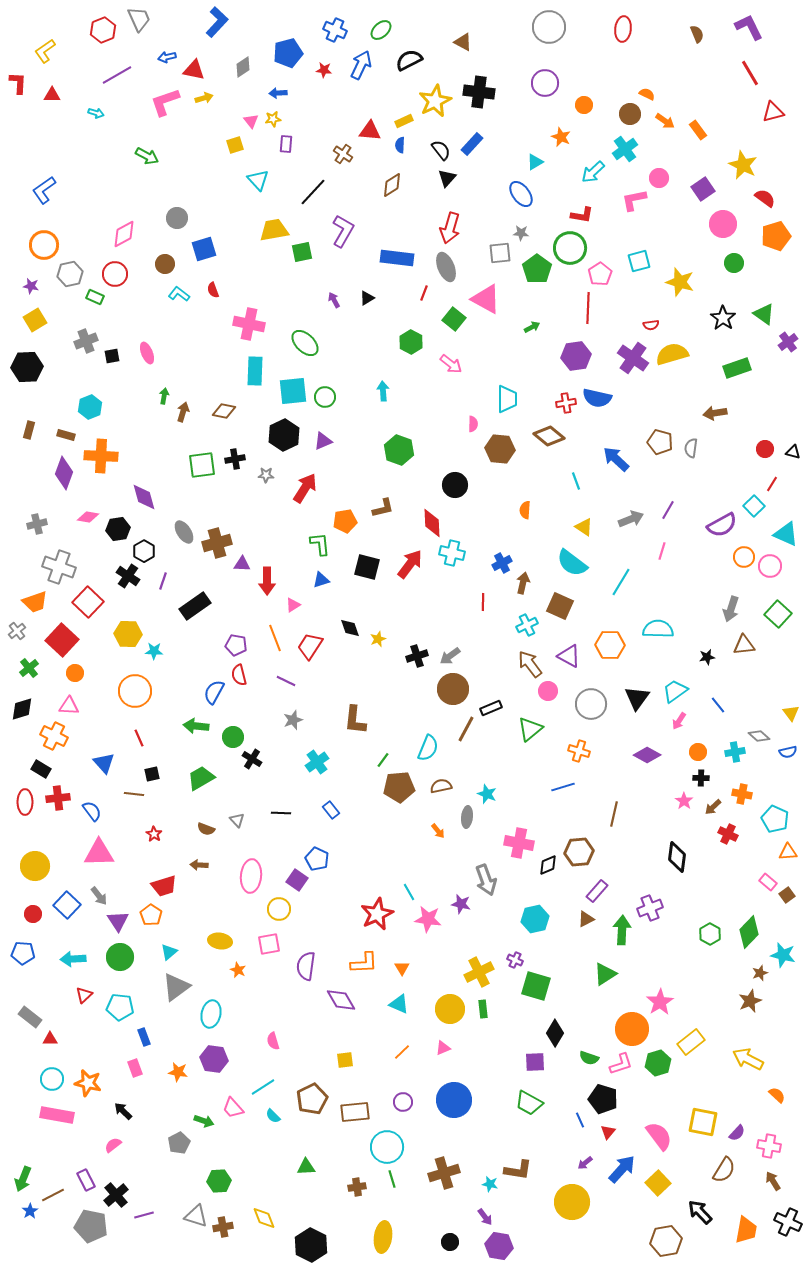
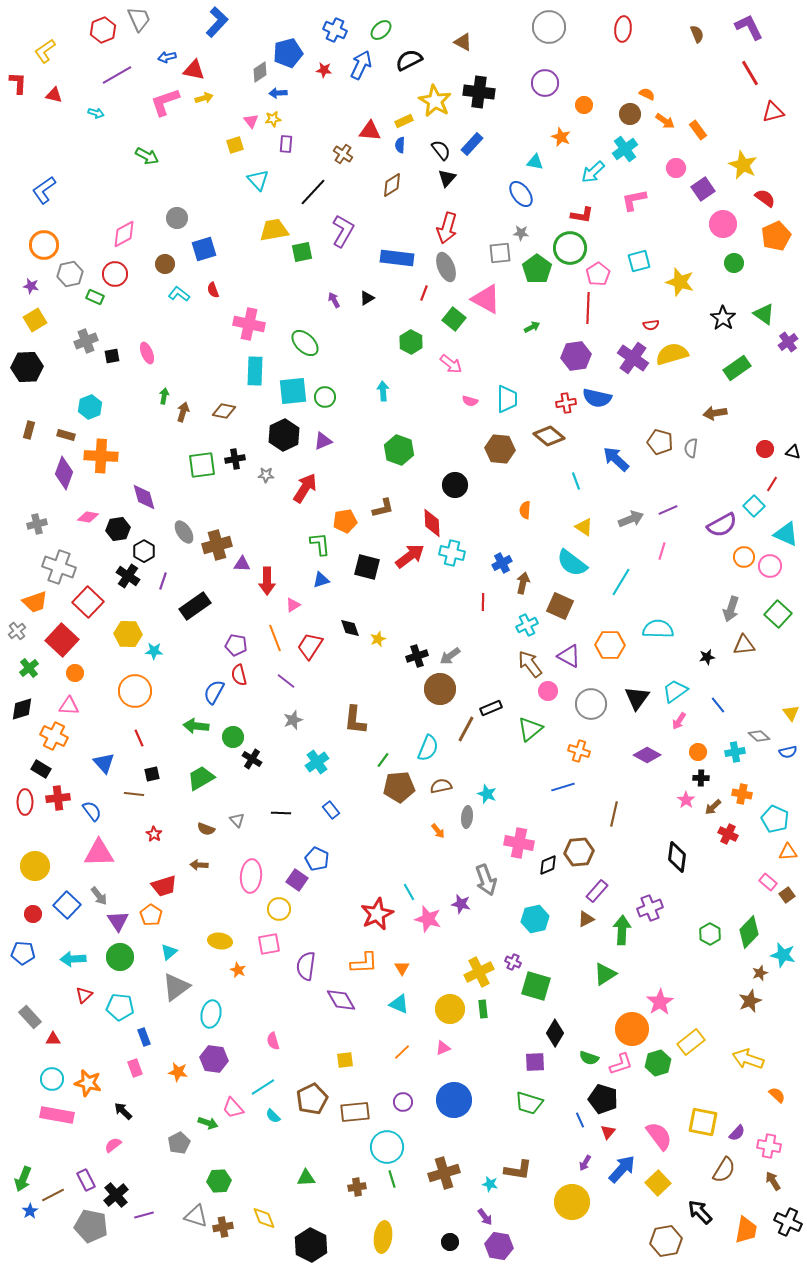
gray diamond at (243, 67): moved 17 px right, 5 px down
red triangle at (52, 95): moved 2 px right; rotated 12 degrees clockwise
yellow star at (435, 101): rotated 16 degrees counterclockwise
cyan triangle at (535, 162): rotated 42 degrees clockwise
pink circle at (659, 178): moved 17 px right, 10 px up
red arrow at (450, 228): moved 3 px left
orange pentagon at (776, 236): rotated 8 degrees counterclockwise
pink pentagon at (600, 274): moved 2 px left
green rectangle at (737, 368): rotated 16 degrees counterclockwise
pink semicircle at (473, 424): moved 3 px left, 23 px up; rotated 105 degrees clockwise
purple line at (668, 510): rotated 36 degrees clockwise
brown cross at (217, 543): moved 2 px down
red arrow at (410, 564): moved 8 px up; rotated 16 degrees clockwise
purple line at (286, 681): rotated 12 degrees clockwise
brown circle at (453, 689): moved 13 px left
pink star at (684, 801): moved 2 px right, 1 px up
pink star at (428, 919): rotated 8 degrees clockwise
purple cross at (515, 960): moved 2 px left, 2 px down
gray rectangle at (30, 1017): rotated 10 degrees clockwise
red triangle at (50, 1039): moved 3 px right
yellow arrow at (748, 1059): rotated 8 degrees counterclockwise
green trapezoid at (529, 1103): rotated 12 degrees counterclockwise
green arrow at (204, 1121): moved 4 px right, 2 px down
purple arrow at (585, 1163): rotated 21 degrees counterclockwise
green triangle at (306, 1167): moved 11 px down
